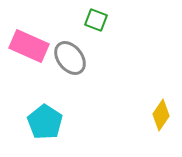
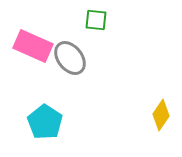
green square: rotated 15 degrees counterclockwise
pink rectangle: moved 4 px right
